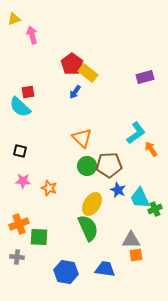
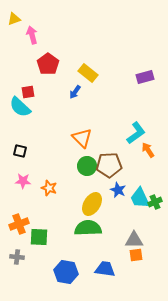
red pentagon: moved 24 px left
orange arrow: moved 3 px left, 1 px down
green cross: moved 7 px up
green semicircle: rotated 68 degrees counterclockwise
gray triangle: moved 3 px right
